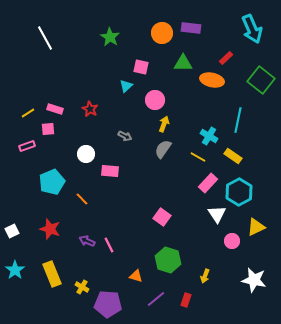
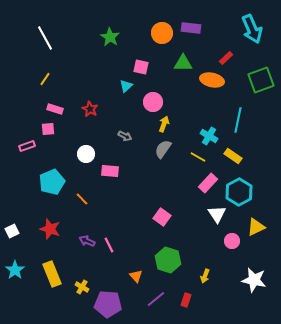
green square at (261, 80): rotated 32 degrees clockwise
pink circle at (155, 100): moved 2 px left, 2 px down
yellow line at (28, 113): moved 17 px right, 34 px up; rotated 24 degrees counterclockwise
orange triangle at (136, 276): rotated 32 degrees clockwise
